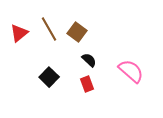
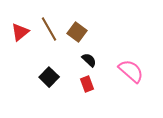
red triangle: moved 1 px right, 1 px up
